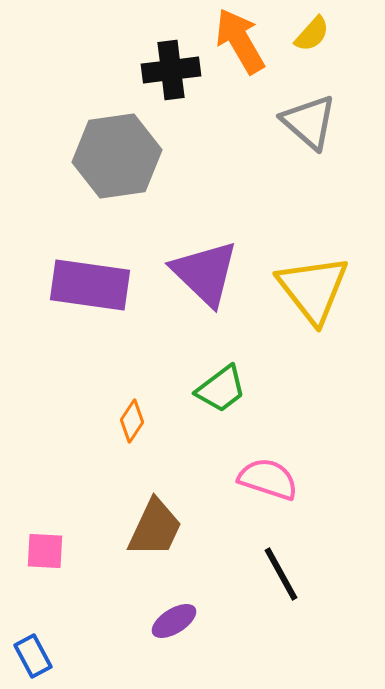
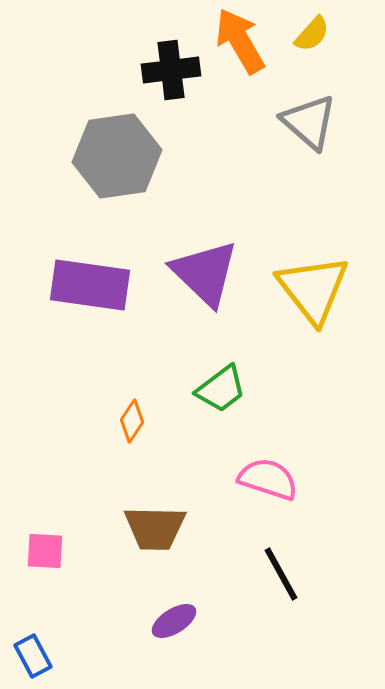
brown trapezoid: rotated 66 degrees clockwise
